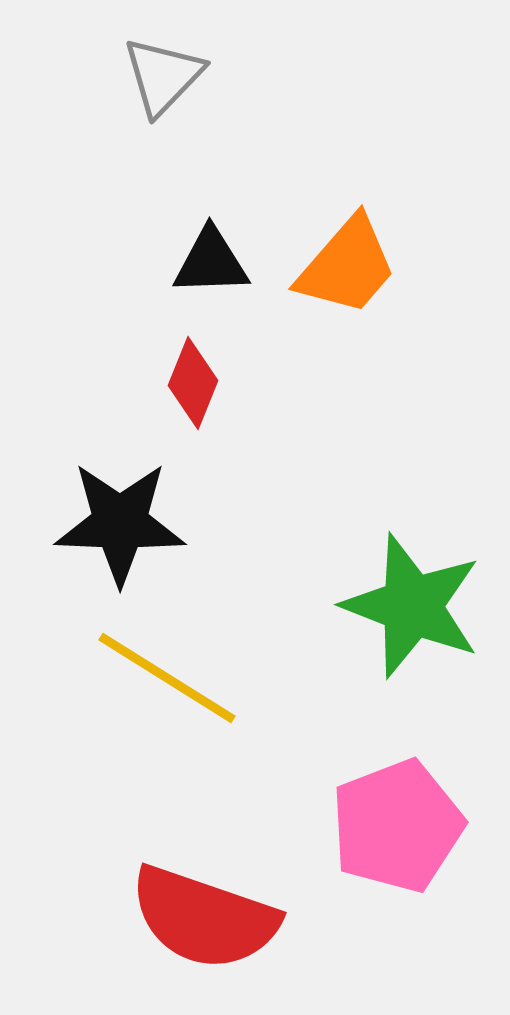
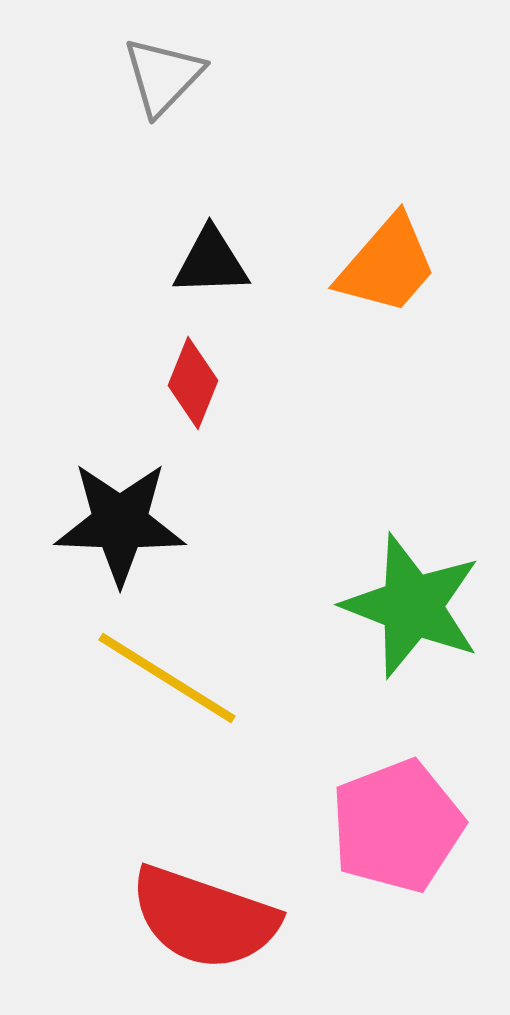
orange trapezoid: moved 40 px right, 1 px up
